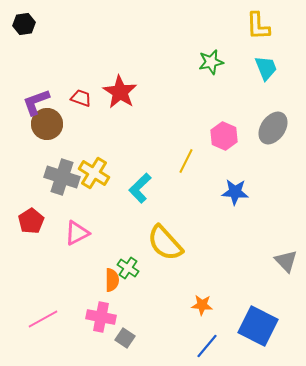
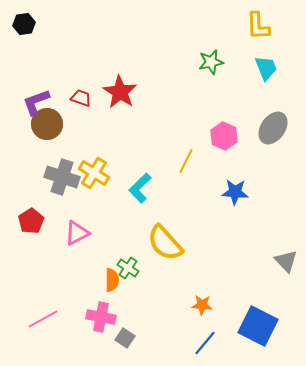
blue line: moved 2 px left, 3 px up
